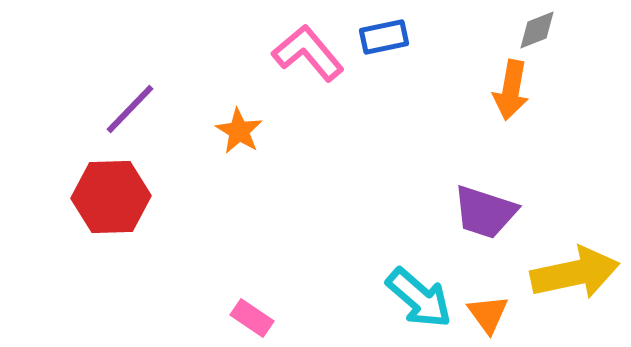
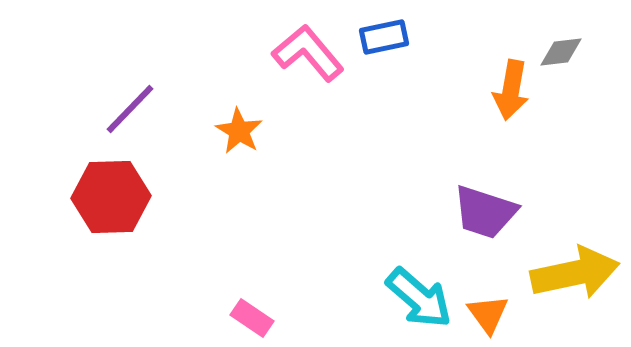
gray diamond: moved 24 px right, 22 px down; rotated 15 degrees clockwise
